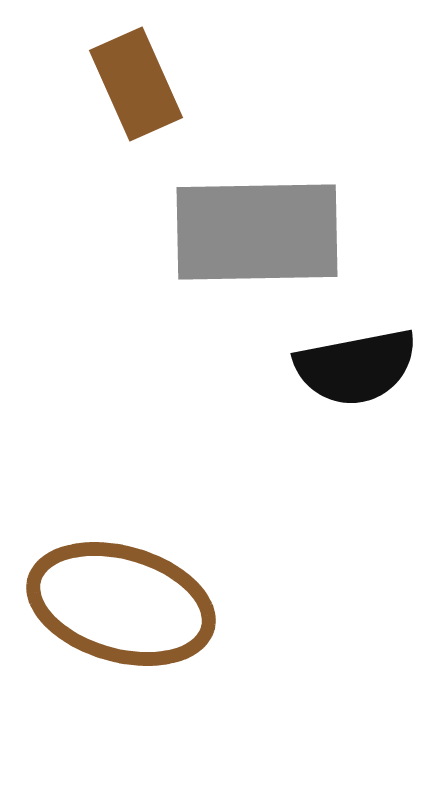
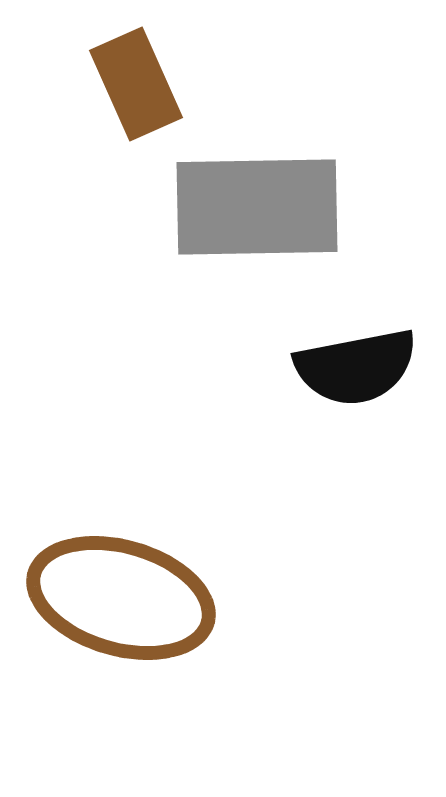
gray rectangle: moved 25 px up
brown ellipse: moved 6 px up
